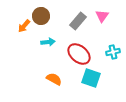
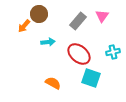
brown circle: moved 2 px left, 2 px up
orange semicircle: moved 1 px left, 4 px down
